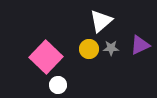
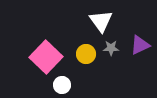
white triangle: rotated 25 degrees counterclockwise
yellow circle: moved 3 px left, 5 px down
white circle: moved 4 px right
